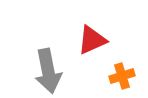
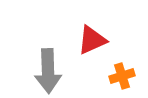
gray arrow: rotated 9 degrees clockwise
